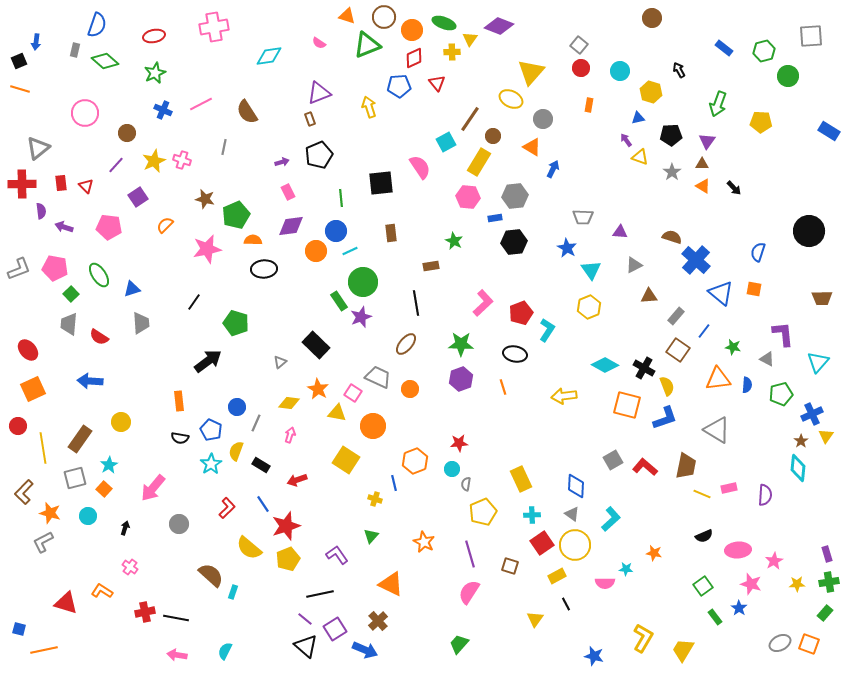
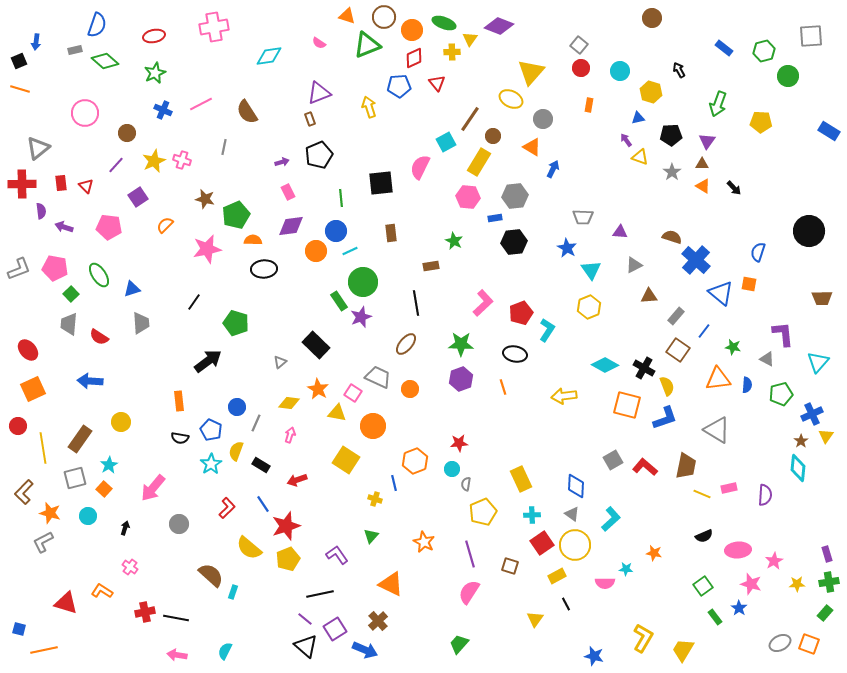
gray rectangle at (75, 50): rotated 64 degrees clockwise
pink semicircle at (420, 167): rotated 120 degrees counterclockwise
orange square at (754, 289): moved 5 px left, 5 px up
